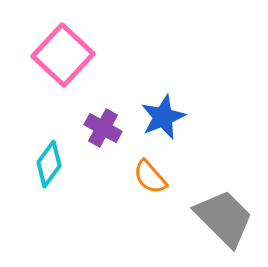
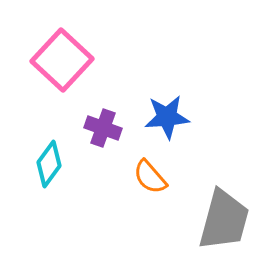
pink square: moved 1 px left, 5 px down
blue star: moved 4 px right; rotated 18 degrees clockwise
purple cross: rotated 9 degrees counterclockwise
gray trapezoid: moved 2 px down; rotated 60 degrees clockwise
